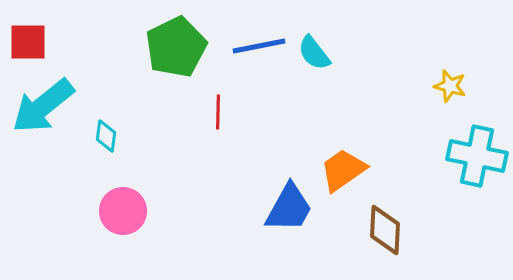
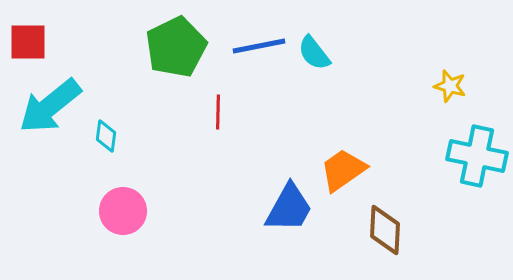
cyan arrow: moved 7 px right
